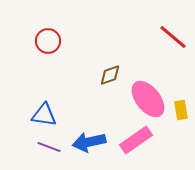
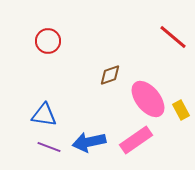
yellow rectangle: rotated 18 degrees counterclockwise
